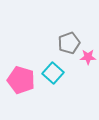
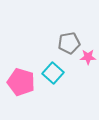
gray pentagon: rotated 10 degrees clockwise
pink pentagon: moved 2 px down
